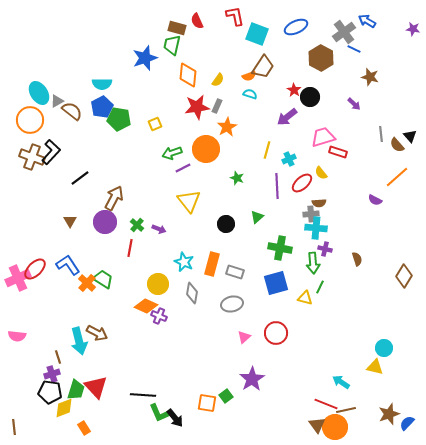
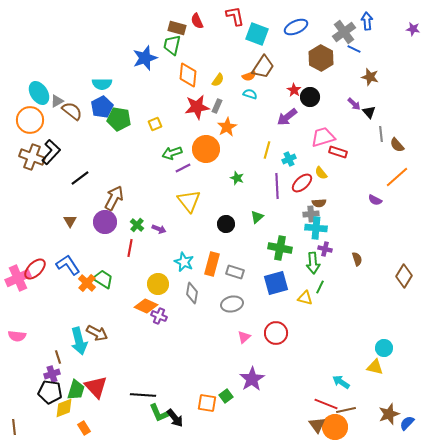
blue arrow at (367, 21): rotated 54 degrees clockwise
black triangle at (410, 136): moved 41 px left, 24 px up
